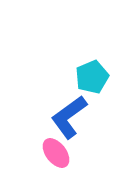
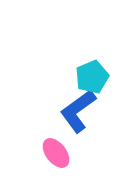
blue L-shape: moved 9 px right, 6 px up
